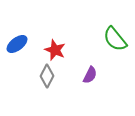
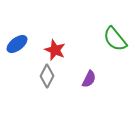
purple semicircle: moved 1 px left, 4 px down
